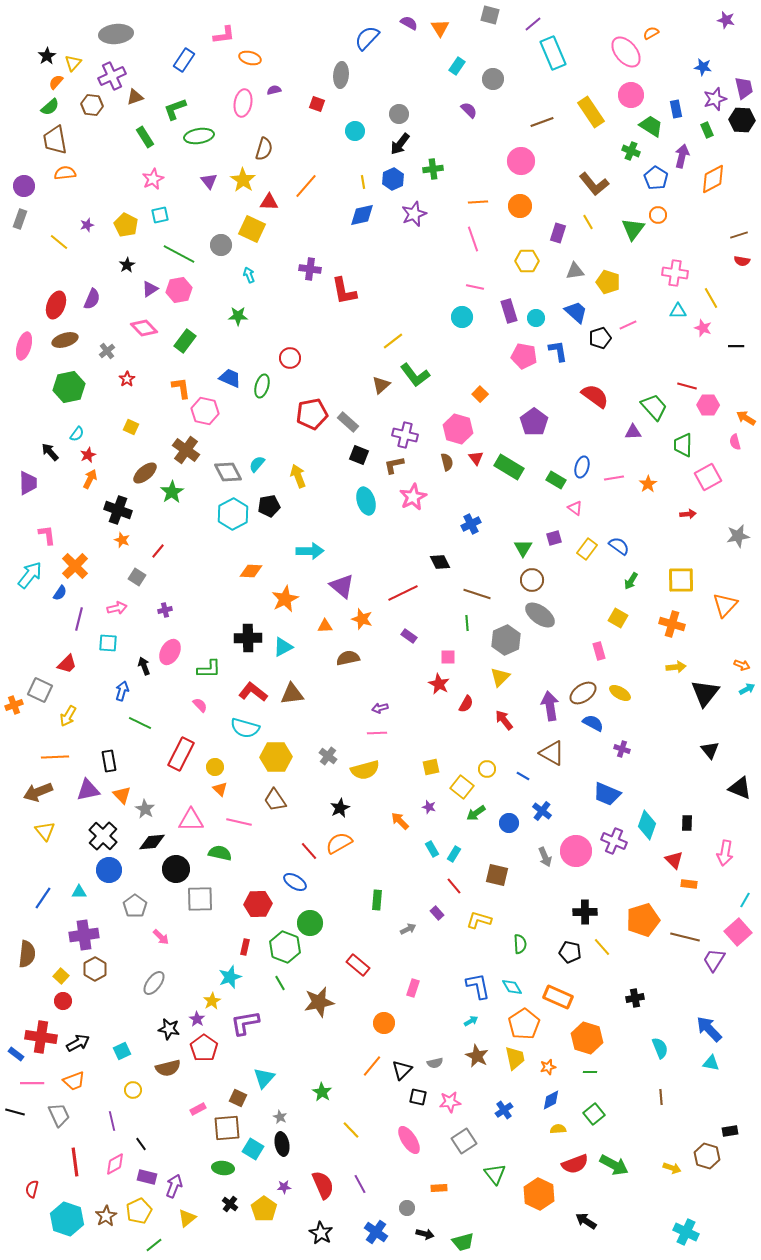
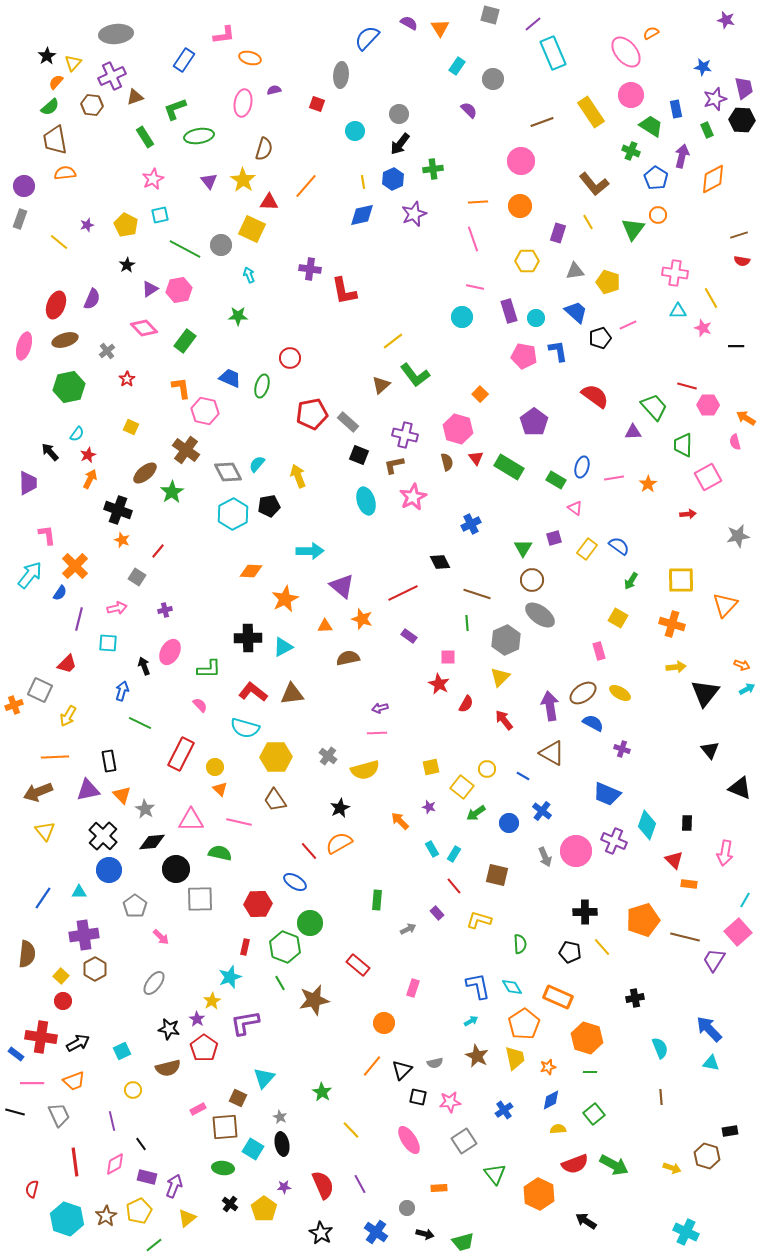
green line at (179, 254): moved 6 px right, 5 px up
brown star at (319, 1002): moved 5 px left, 2 px up
brown square at (227, 1128): moved 2 px left, 1 px up
